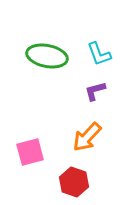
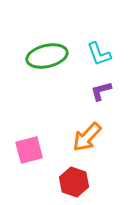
green ellipse: rotated 24 degrees counterclockwise
purple L-shape: moved 6 px right
pink square: moved 1 px left, 2 px up
